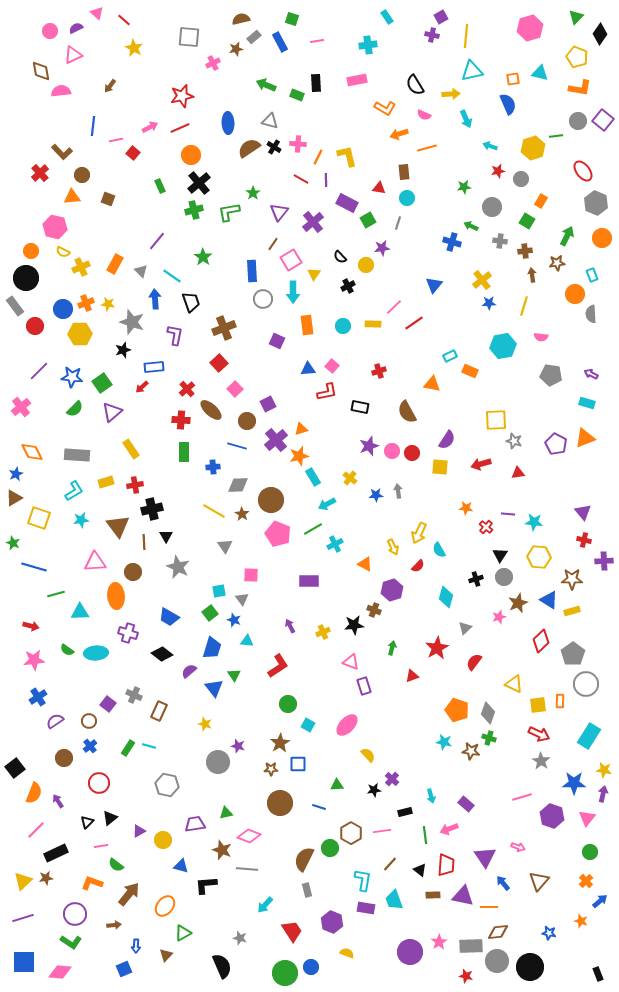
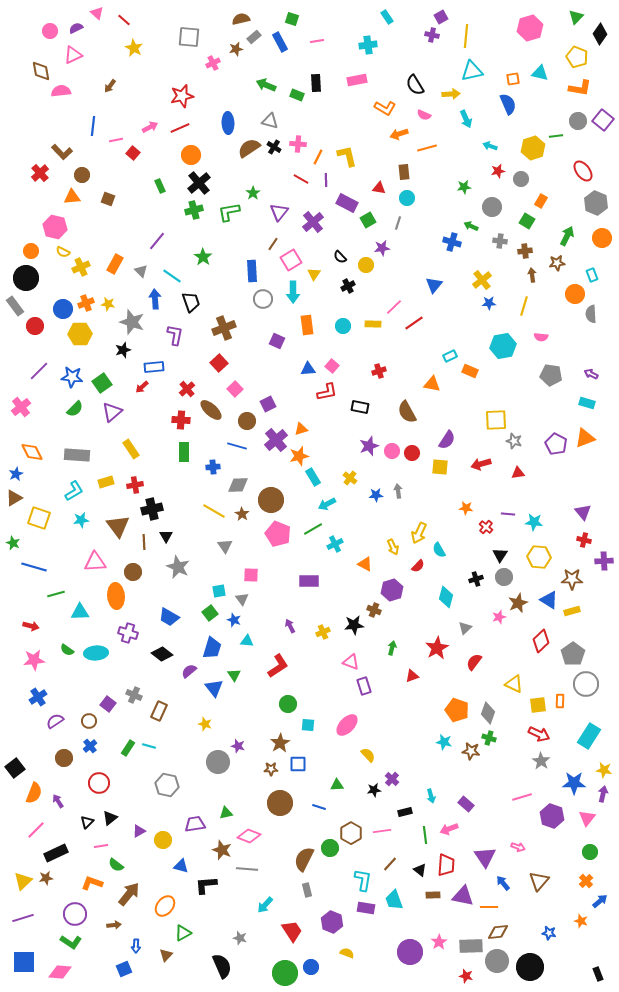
cyan square at (308, 725): rotated 24 degrees counterclockwise
